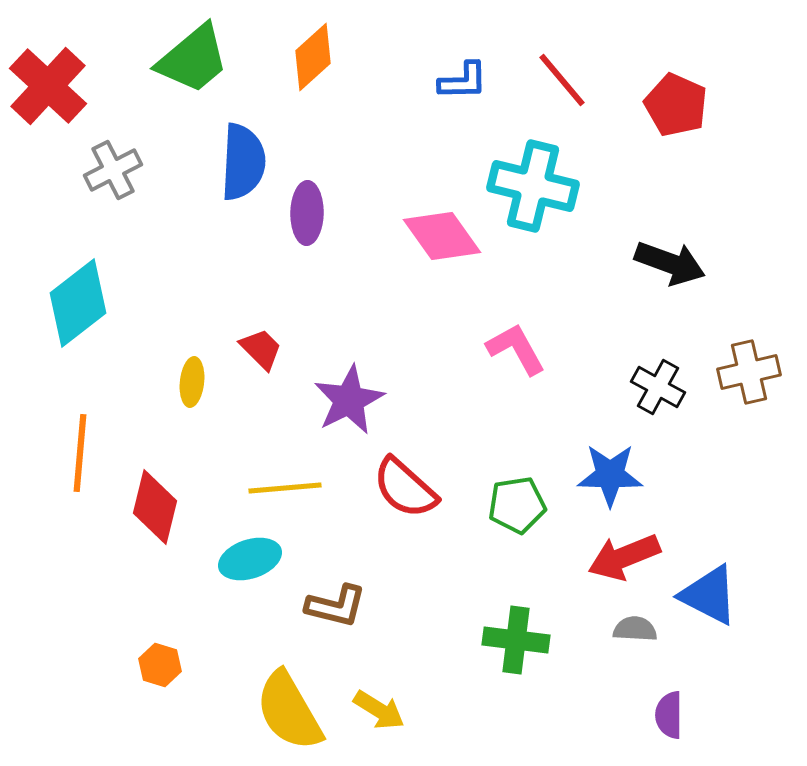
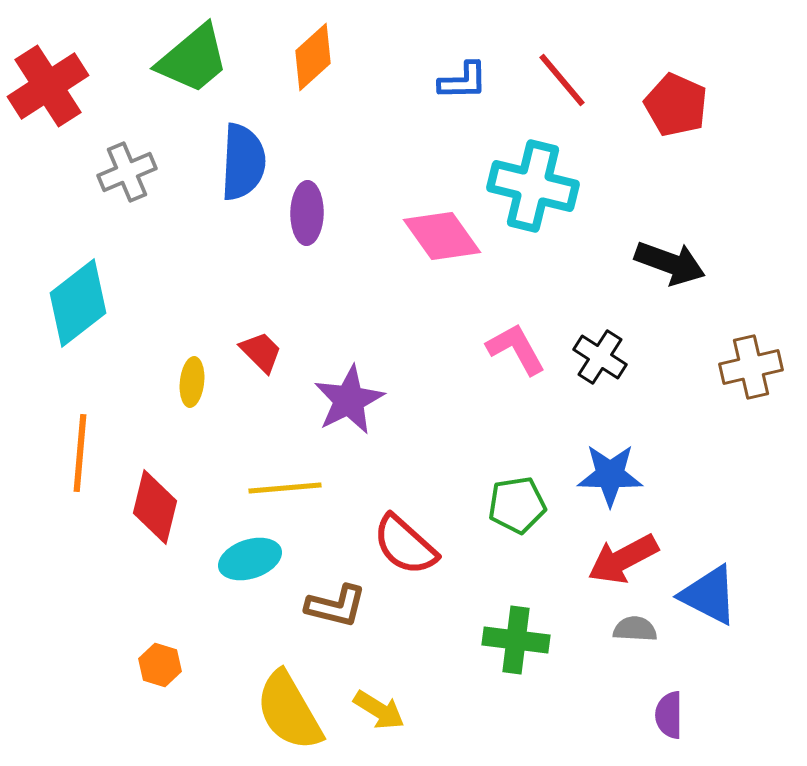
red cross: rotated 14 degrees clockwise
gray cross: moved 14 px right, 2 px down; rotated 4 degrees clockwise
red trapezoid: moved 3 px down
brown cross: moved 2 px right, 5 px up
black cross: moved 58 px left, 30 px up; rotated 4 degrees clockwise
red semicircle: moved 57 px down
red arrow: moved 1 px left, 2 px down; rotated 6 degrees counterclockwise
